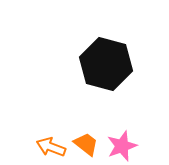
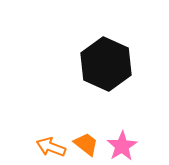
black hexagon: rotated 9 degrees clockwise
pink star: rotated 12 degrees counterclockwise
